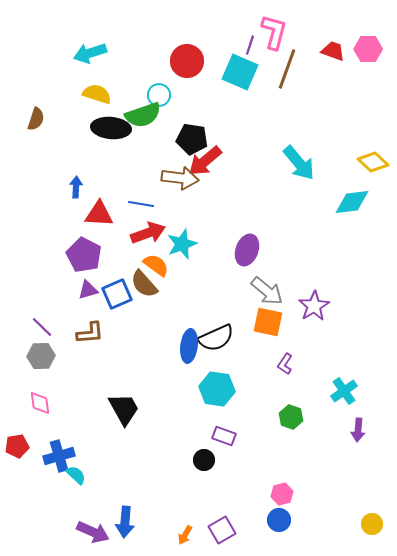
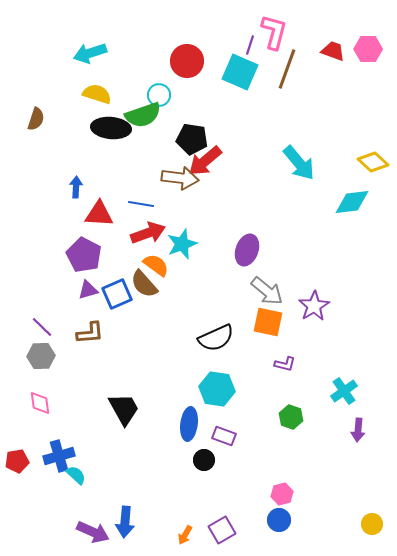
blue ellipse at (189, 346): moved 78 px down
purple L-shape at (285, 364): rotated 110 degrees counterclockwise
red pentagon at (17, 446): moved 15 px down
